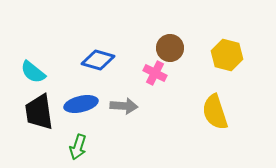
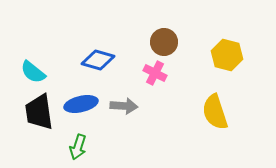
brown circle: moved 6 px left, 6 px up
